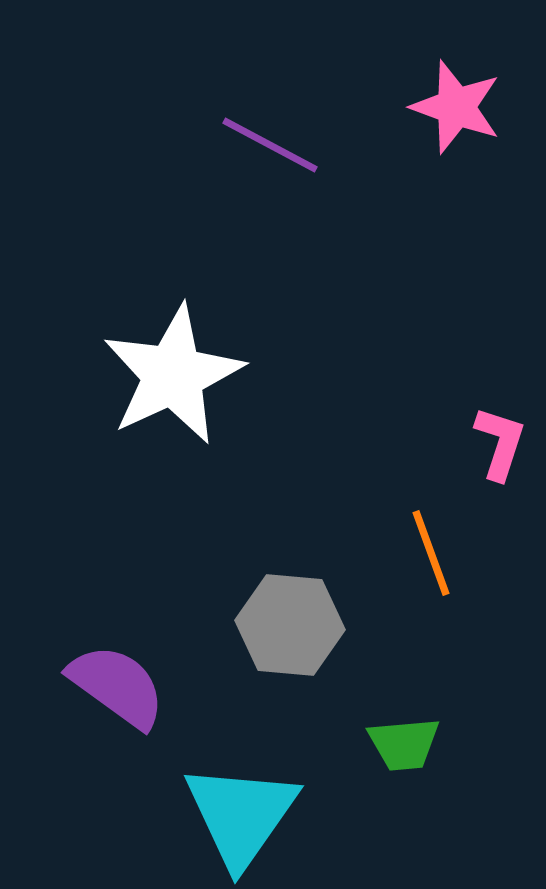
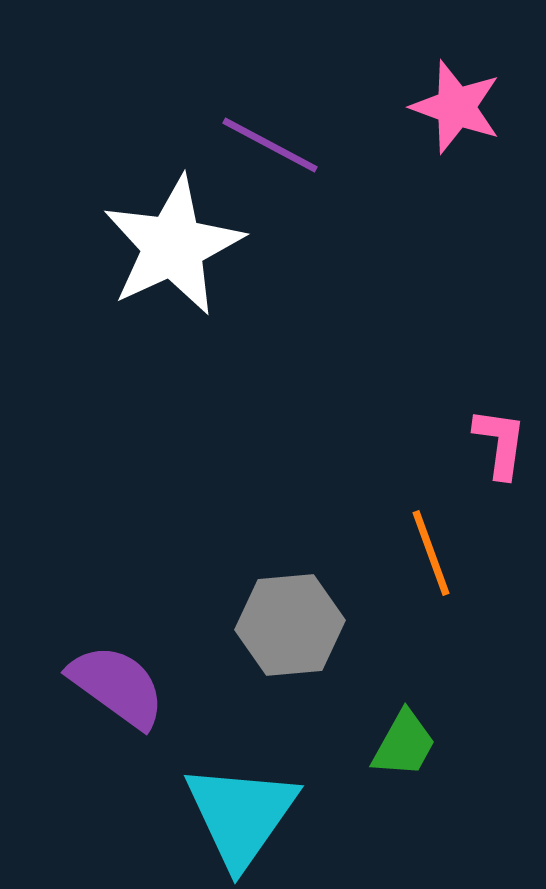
white star: moved 129 px up
pink L-shape: rotated 10 degrees counterclockwise
gray hexagon: rotated 10 degrees counterclockwise
green trapezoid: rotated 56 degrees counterclockwise
